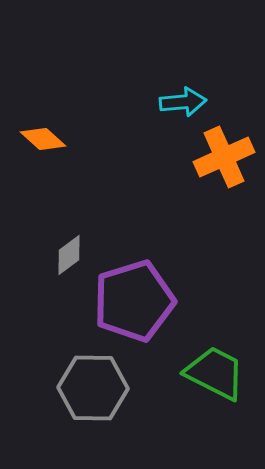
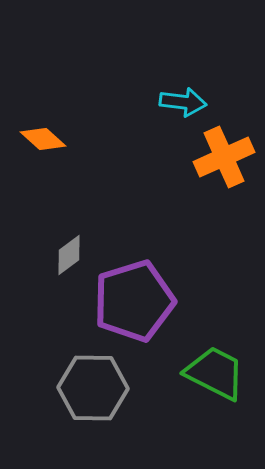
cyan arrow: rotated 12 degrees clockwise
